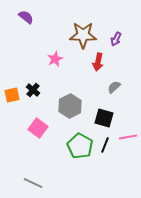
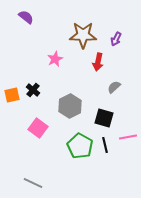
black line: rotated 35 degrees counterclockwise
